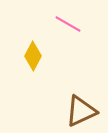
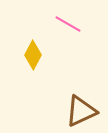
yellow diamond: moved 1 px up
